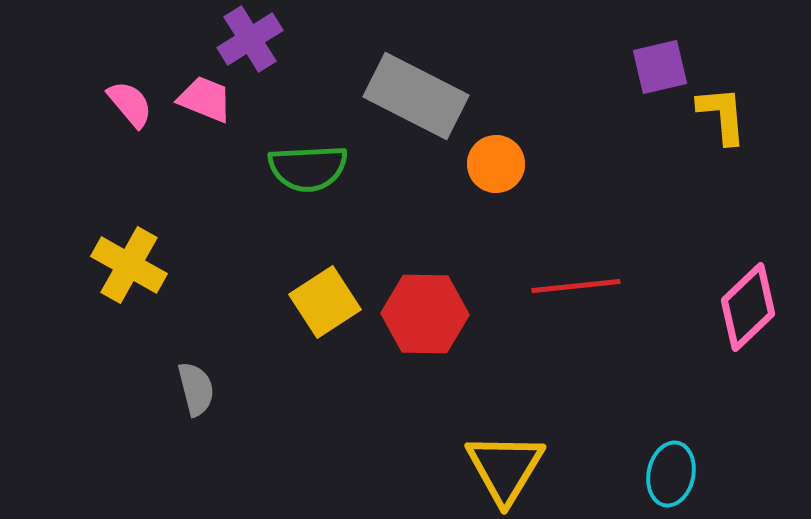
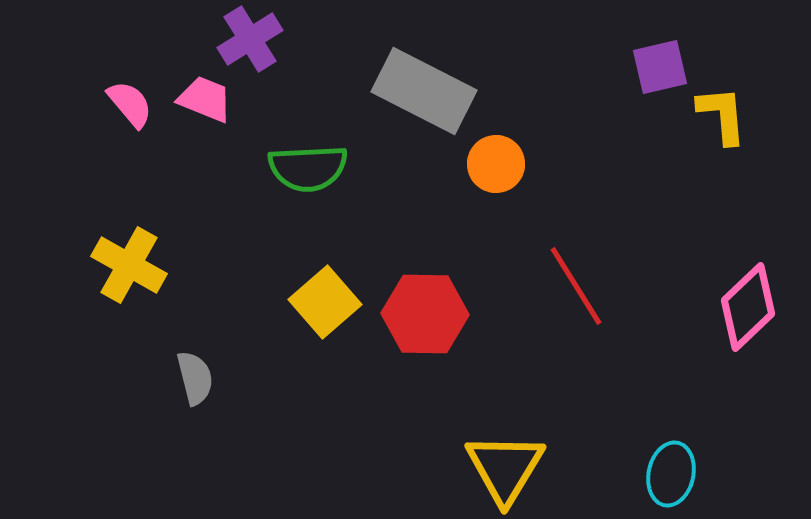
gray rectangle: moved 8 px right, 5 px up
red line: rotated 64 degrees clockwise
yellow square: rotated 8 degrees counterclockwise
gray semicircle: moved 1 px left, 11 px up
